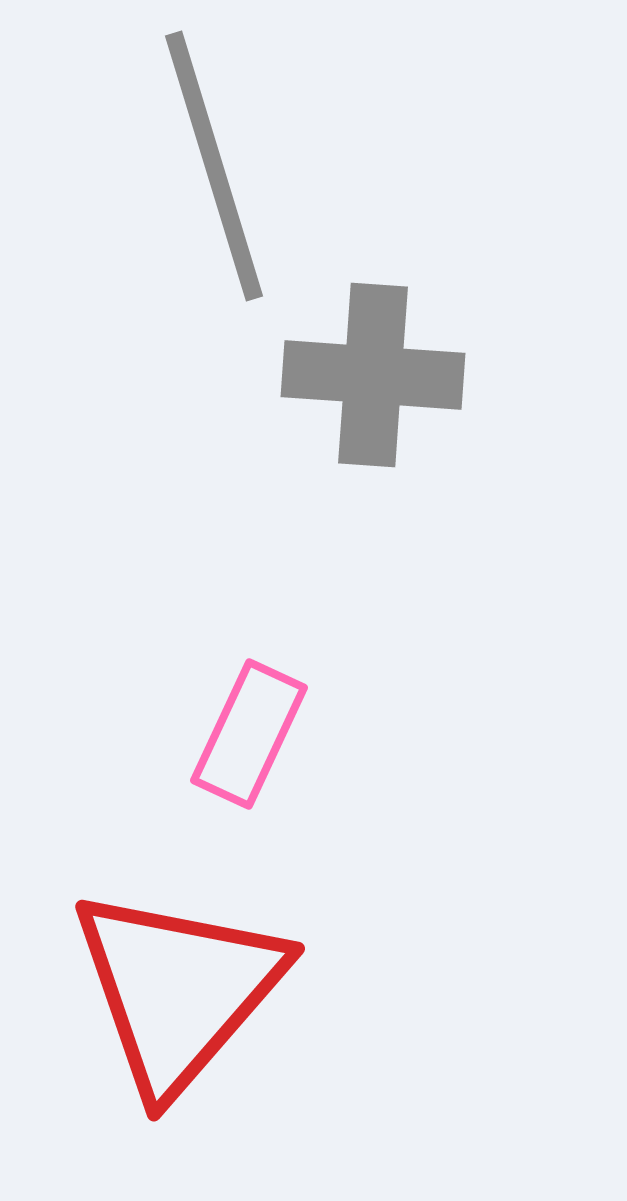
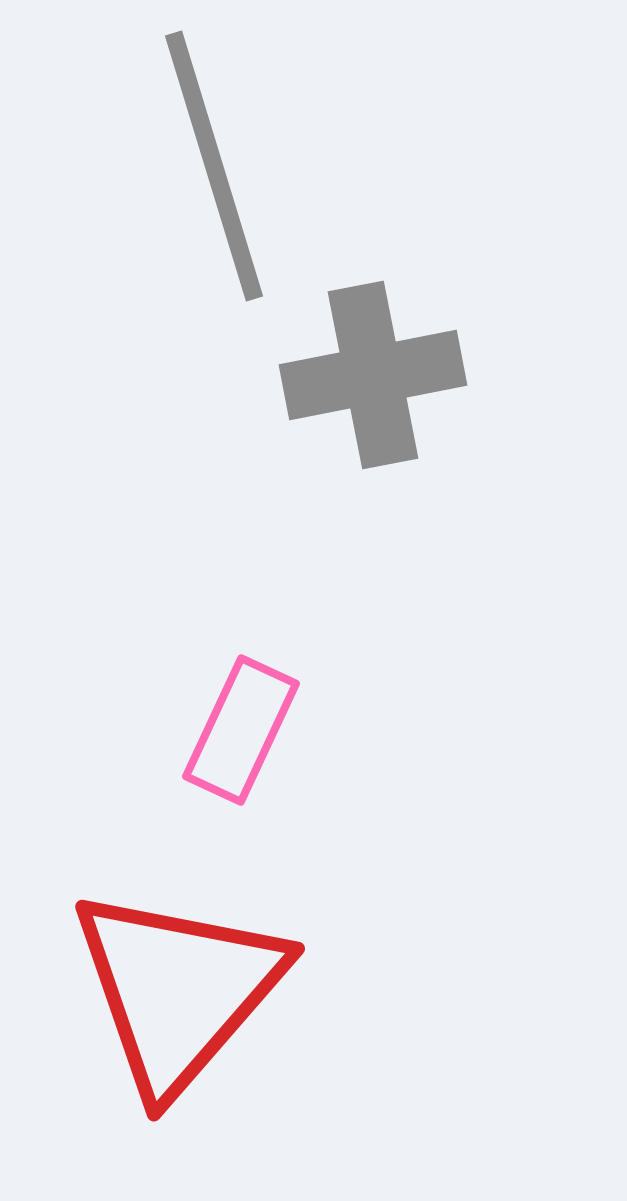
gray cross: rotated 15 degrees counterclockwise
pink rectangle: moved 8 px left, 4 px up
